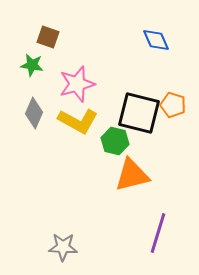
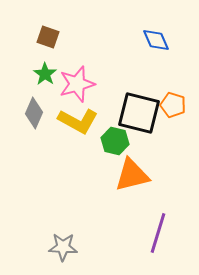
green star: moved 13 px right, 9 px down; rotated 25 degrees clockwise
